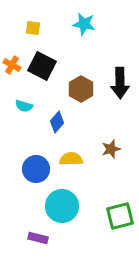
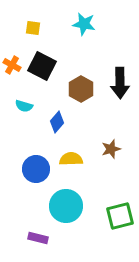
cyan circle: moved 4 px right
